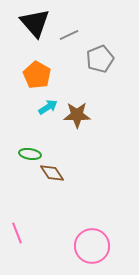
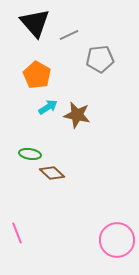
gray pentagon: rotated 16 degrees clockwise
brown star: rotated 12 degrees clockwise
brown diamond: rotated 15 degrees counterclockwise
pink circle: moved 25 px right, 6 px up
